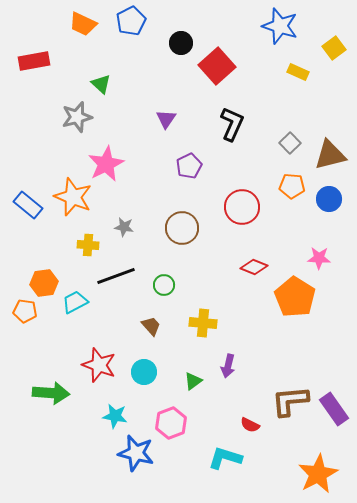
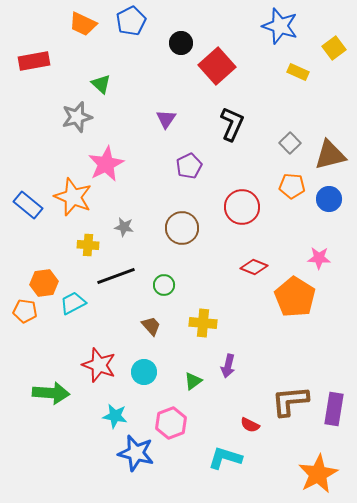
cyan trapezoid at (75, 302): moved 2 px left, 1 px down
purple rectangle at (334, 409): rotated 44 degrees clockwise
